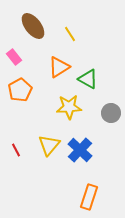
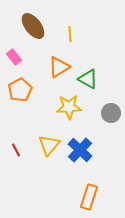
yellow line: rotated 28 degrees clockwise
